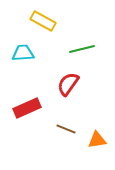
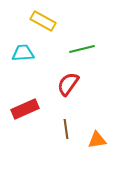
red rectangle: moved 2 px left, 1 px down
brown line: rotated 60 degrees clockwise
